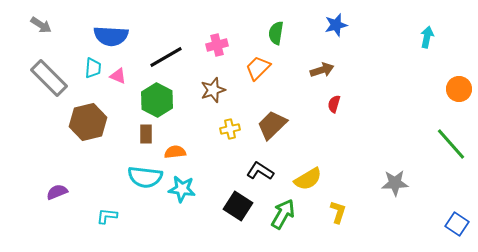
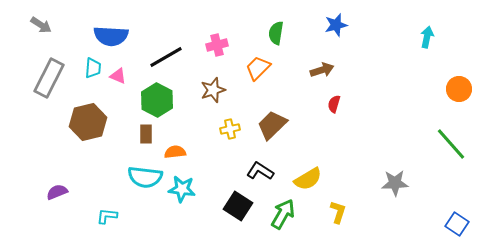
gray rectangle: rotated 72 degrees clockwise
